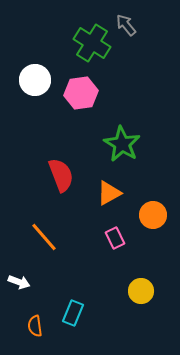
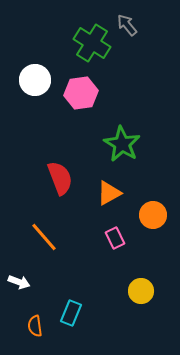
gray arrow: moved 1 px right
red semicircle: moved 1 px left, 3 px down
cyan rectangle: moved 2 px left
